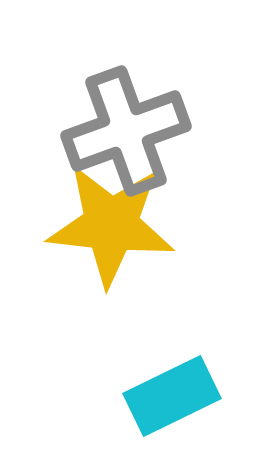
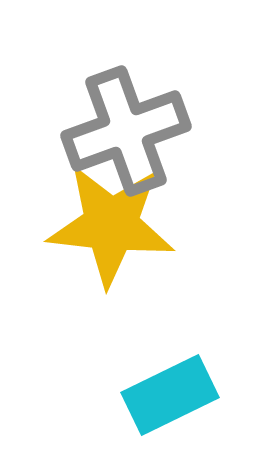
cyan rectangle: moved 2 px left, 1 px up
